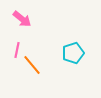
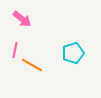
pink line: moved 2 px left
orange line: rotated 20 degrees counterclockwise
